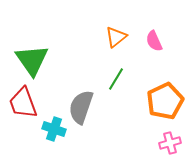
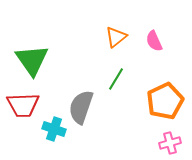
red trapezoid: moved 2 px down; rotated 72 degrees counterclockwise
